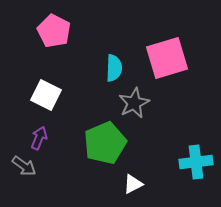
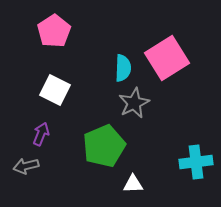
pink pentagon: rotated 12 degrees clockwise
pink square: rotated 15 degrees counterclockwise
cyan semicircle: moved 9 px right
white square: moved 9 px right, 5 px up
purple arrow: moved 2 px right, 4 px up
green pentagon: moved 1 px left, 3 px down
gray arrow: moved 2 px right; rotated 130 degrees clockwise
white triangle: rotated 25 degrees clockwise
